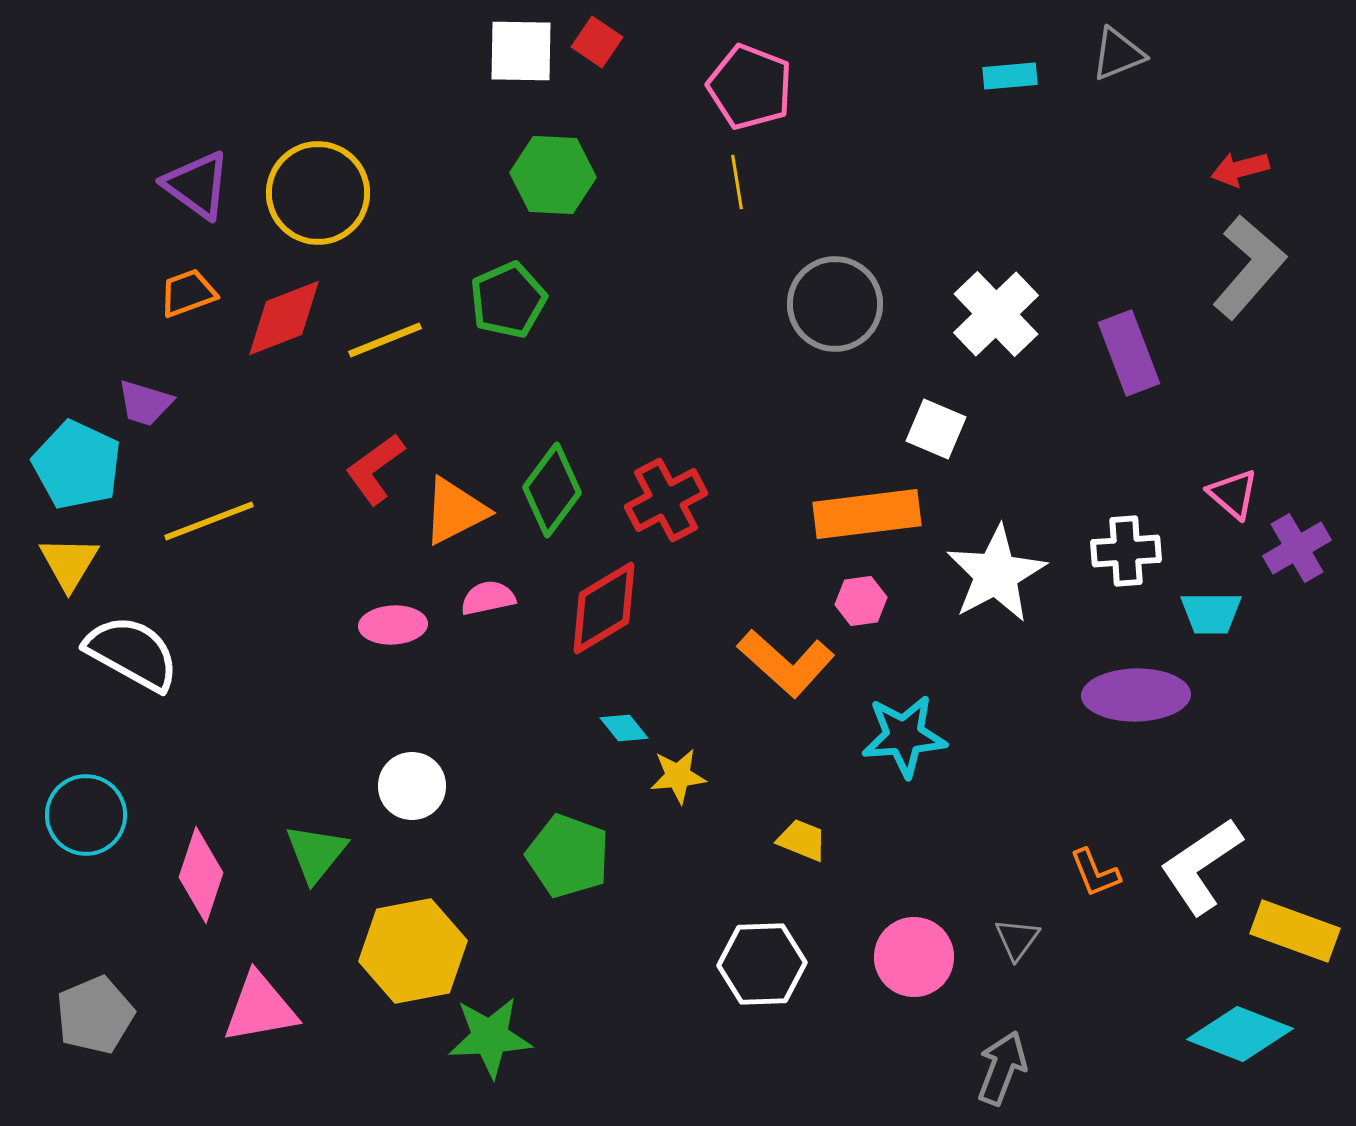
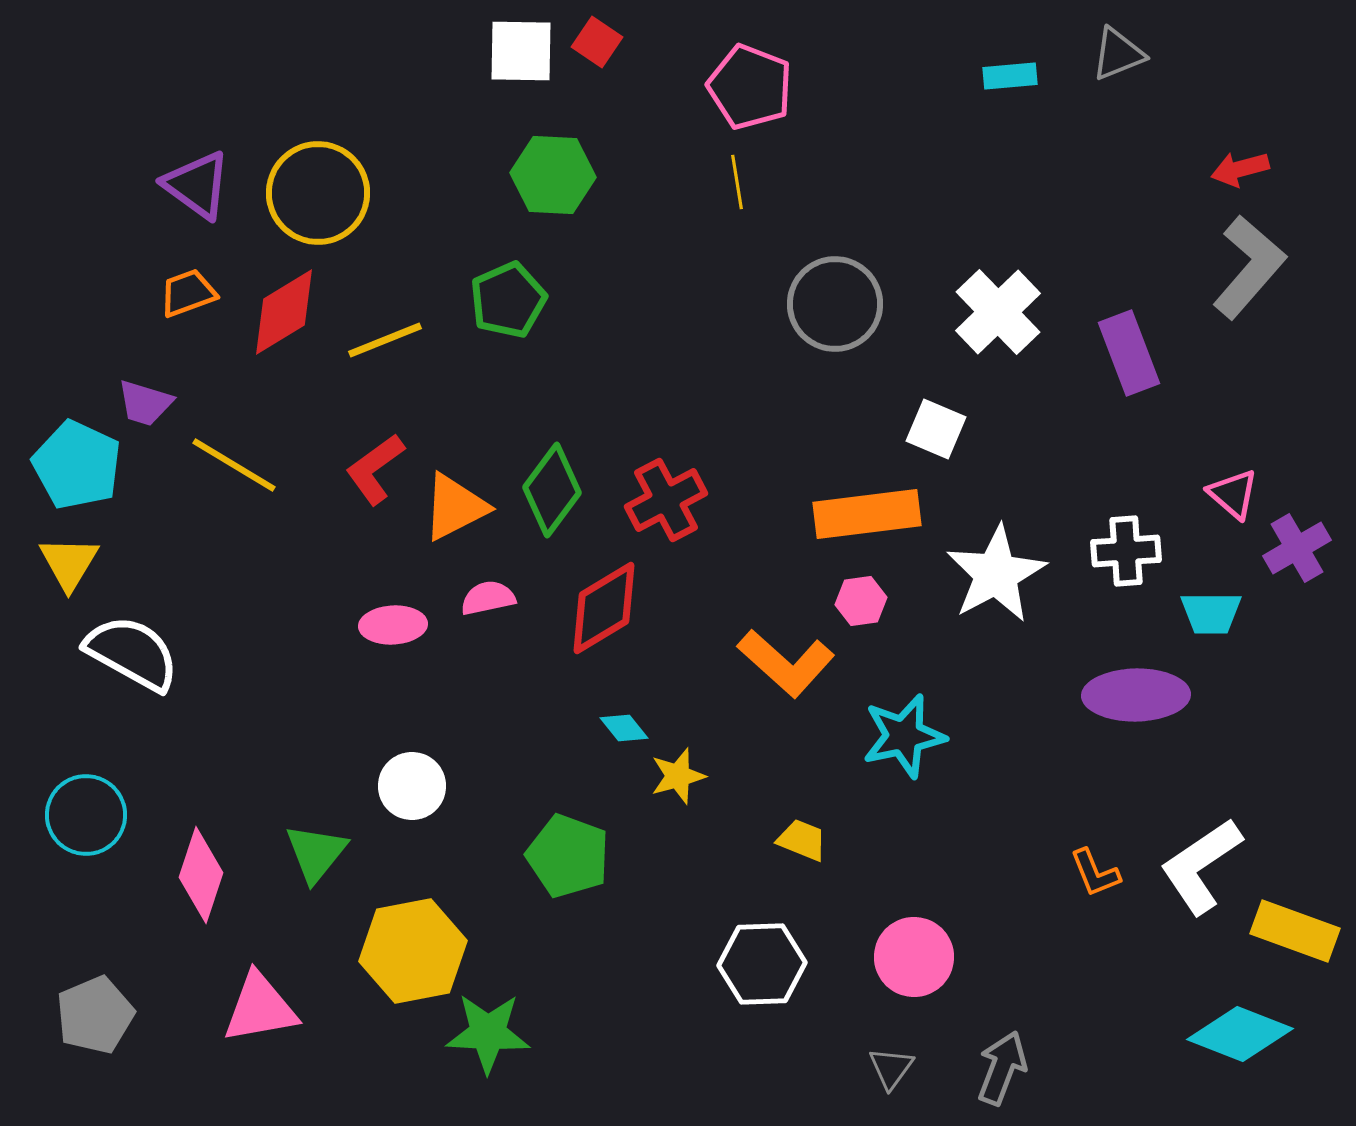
white cross at (996, 314): moved 2 px right, 2 px up
red diamond at (284, 318): moved 6 px up; rotated 10 degrees counterclockwise
orange triangle at (455, 511): moved 4 px up
yellow line at (209, 521): moved 25 px right, 56 px up; rotated 52 degrees clockwise
cyan star at (904, 736): rotated 8 degrees counterclockwise
yellow star at (678, 776): rotated 10 degrees counterclockwise
gray triangle at (1017, 939): moved 126 px left, 129 px down
green star at (490, 1037): moved 2 px left, 4 px up; rotated 6 degrees clockwise
